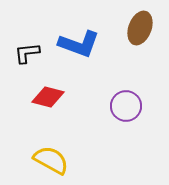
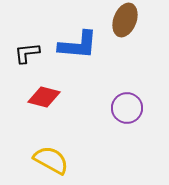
brown ellipse: moved 15 px left, 8 px up
blue L-shape: moved 1 px left, 1 px down; rotated 15 degrees counterclockwise
red diamond: moved 4 px left
purple circle: moved 1 px right, 2 px down
